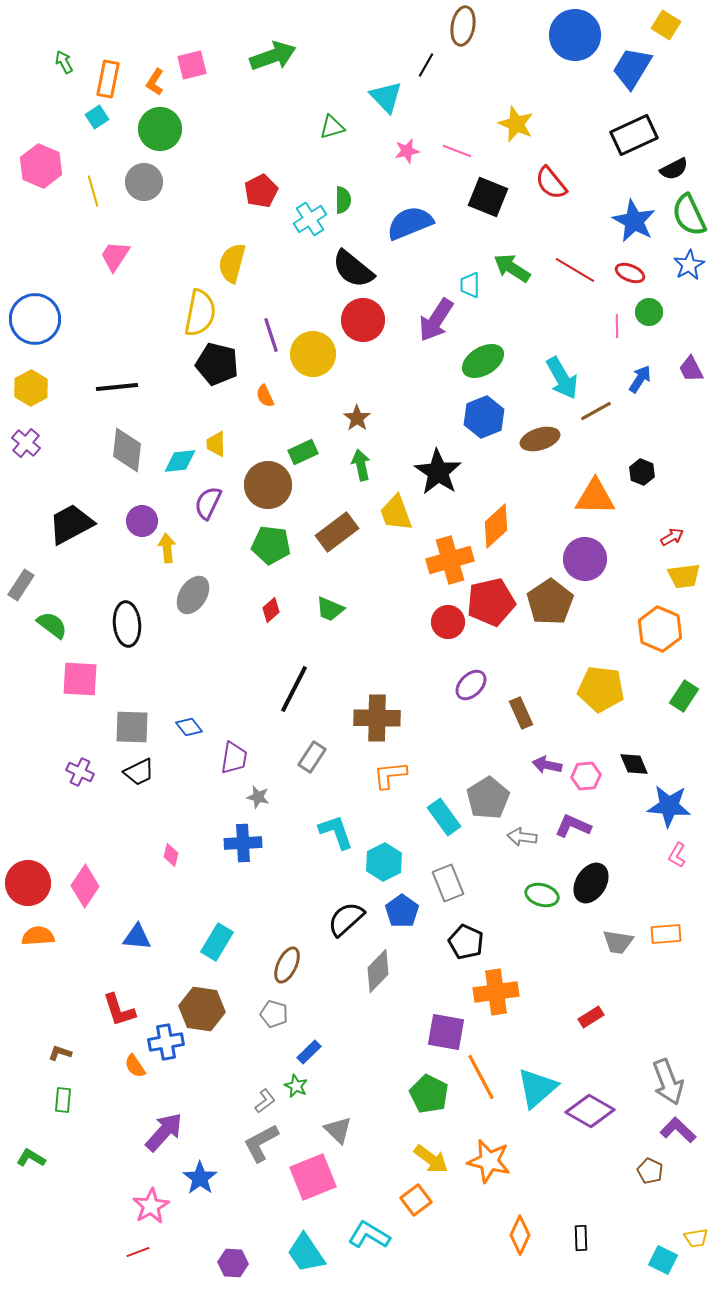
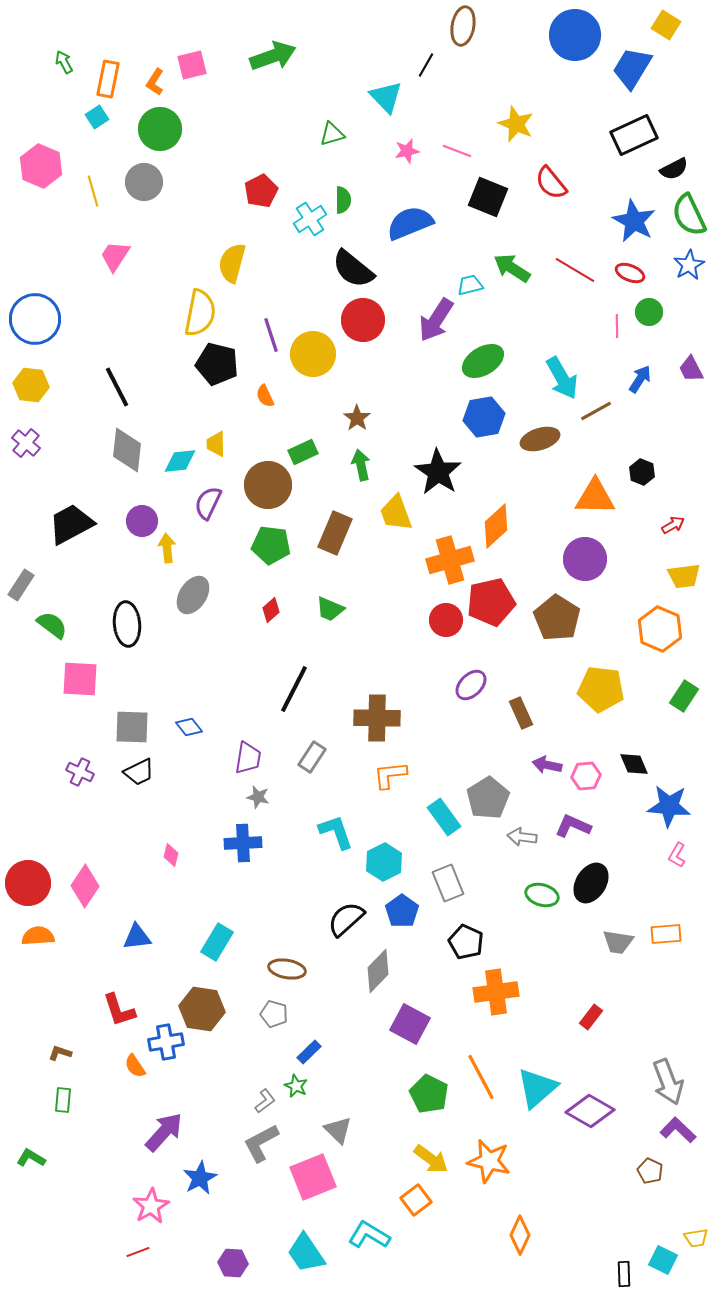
green triangle at (332, 127): moved 7 px down
cyan trapezoid at (470, 285): rotated 76 degrees clockwise
black line at (117, 387): rotated 69 degrees clockwise
yellow hexagon at (31, 388): moved 3 px up; rotated 24 degrees counterclockwise
blue hexagon at (484, 417): rotated 12 degrees clockwise
brown rectangle at (337, 532): moved 2 px left, 1 px down; rotated 30 degrees counterclockwise
red arrow at (672, 537): moved 1 px right, 12 px up
brown pentagon at (550, 602): moved 7 px right, 16 px down; rotated 6 degrees counterclockwise
red circle at (448, 622): moved 2 px left, 2 px up
purple trapezoid at (234, 758): moved 14 px right
blue triangle at (137, 937): rotated 12 degrees counterclockwise
brown ellipse at (287, 965): moved 4 px down; rotated 75 degrees clockwise
red rectangle at (591, 1017): rotated 20 degrees counterclockwise
purple square at (446, 1032): moved 36 px left, 8 px up; rotated 18 degrees clockwise
blue star at (200, 1178): rotated 8 degrees clockwise
black rectangle at (581, 1238): moved 43 px right, 36 px down
